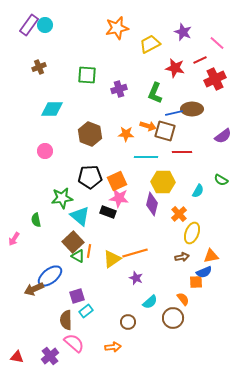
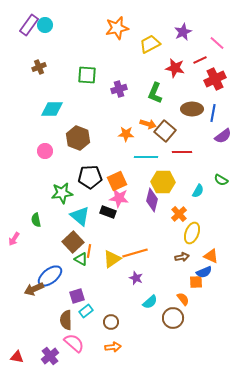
purple star at (183, 32): rotated 24 degrees clockwise
blue line at (174, 113): moved 39 px right; rotated 66 degrees counterclockwise
orange arrow at (148, 126): moved 2 px up
brown square at (165, 131): rotated 25 degrees clockwise
brown hexagon at (90, 134): moved 12 px left, 4 px down
green star at (62, 198): moved 5 px up
purple diamond at (152, 204): moved 4 px up
green triangle at (78, 256): moved 3 px right, 3 px down
orange triangle at (211, 256): rotated 35 degrees clockwise
brown circle at (128, 322): moved 17 px left
